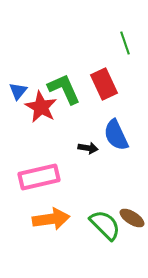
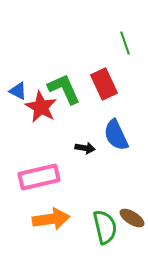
blue triangle: rotated 42 degrees counterclockwise
black arrow: moved 3 px left
green semicircle: moved 2 px down; rotated 32 degrees clockwise
